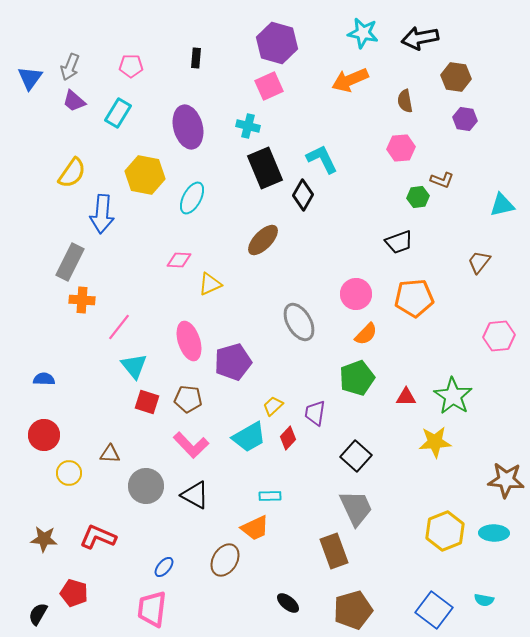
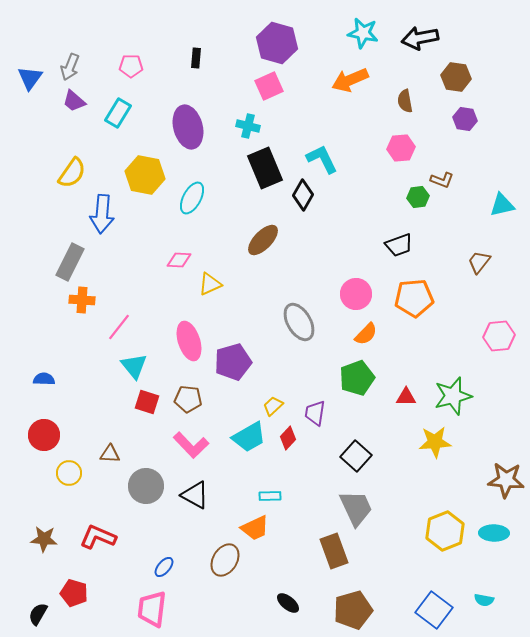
black trapezoid at (399, 242): moved 3 px down
green star at (453, 396): rotated 24 degrees clockwise
